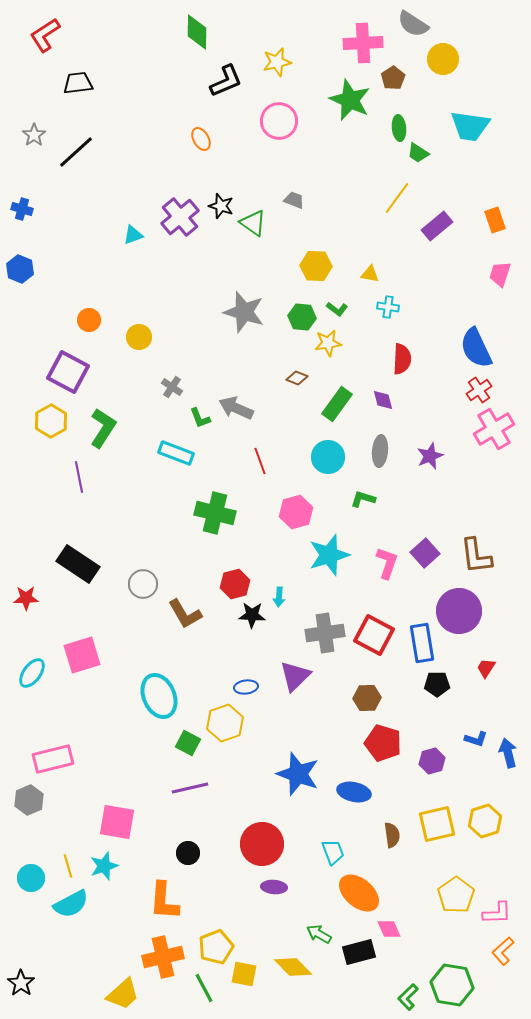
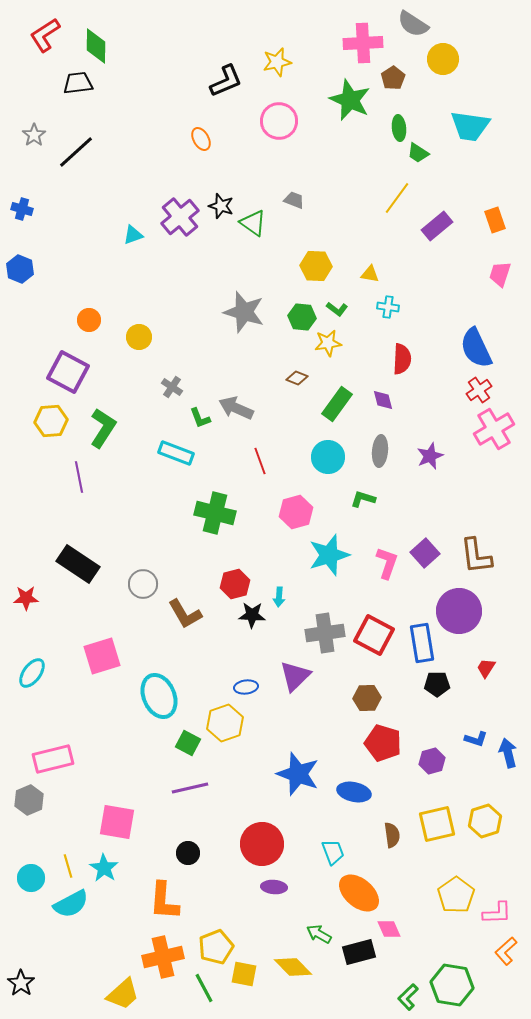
green diamond at (197, 32): moved 101 px left, 14 px down
yellow hexagon at (51, 421): rotated 24 degrees clockwise
pink square at (82, 655): moved 20 px right, 1 px down
cyan star at (104, 866): moved 2 px down; rotated 20 degrees counterclockwise
orange L-shape at (503, 951): moved 3 px right
